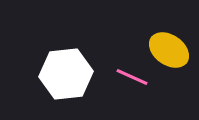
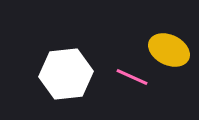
yellow ellipse: rotated 9 degrees counterclockwise
